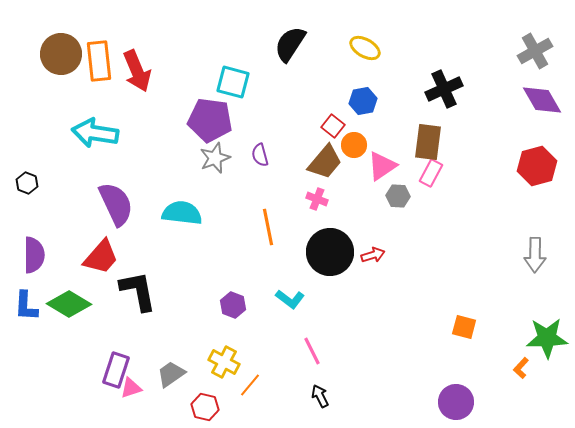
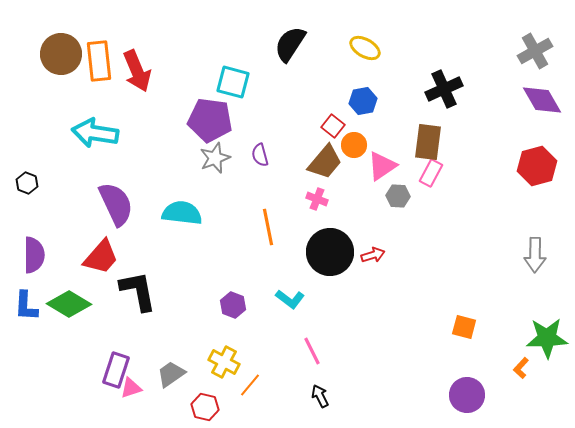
purple circle at (456, 402): moved 11 px right, 7 px up
